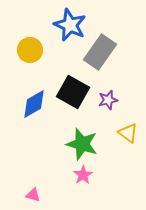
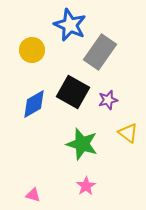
yellow circle: moved 2 px right
pink star: moved 3 px right, 11 px down
